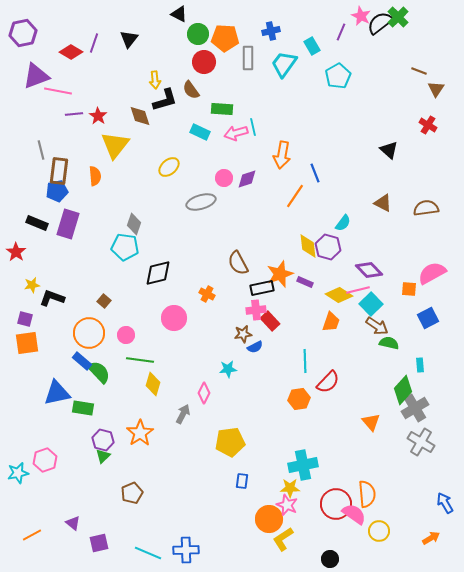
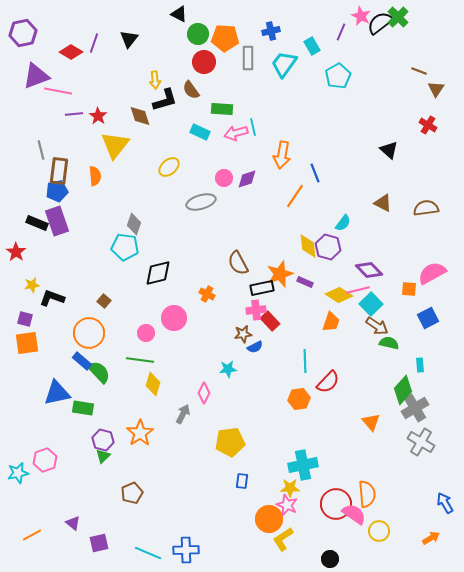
purple rectangle at (68, 224): moved 11 px left, 3 px up; rotated 36 degrees counterclockwise
pink circle at (126, 335): moved 20 px right, 2 px up
